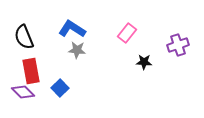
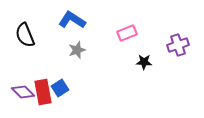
blue L-shape: moved 9 px up
pink rectangle: rotated 30 degrees clockwise
black semicircle: moved 1 px right, 2 px up
gray star: rotated 24 degrees counterclockwise
red rectangle: moved 12 px right, 21 px down
blue square: rotated 12 degrees clockwise
